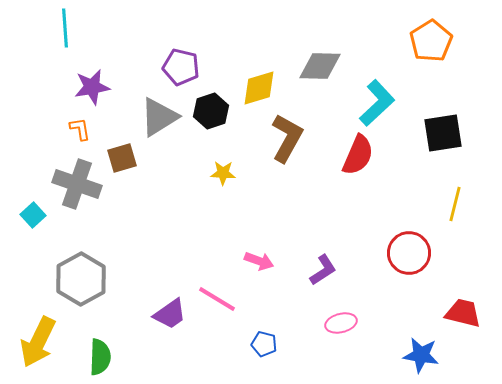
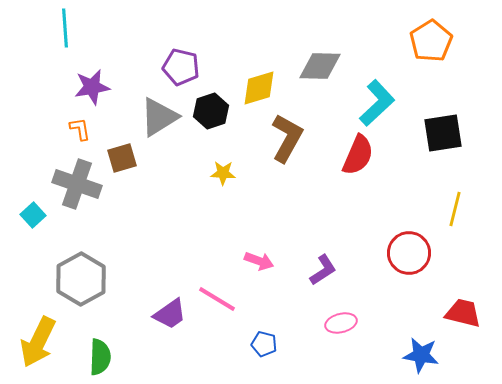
yellow line: moved 5 px down
